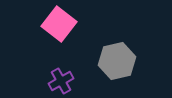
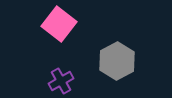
gray hexagon: rotated 15 degrees counterclockwise
